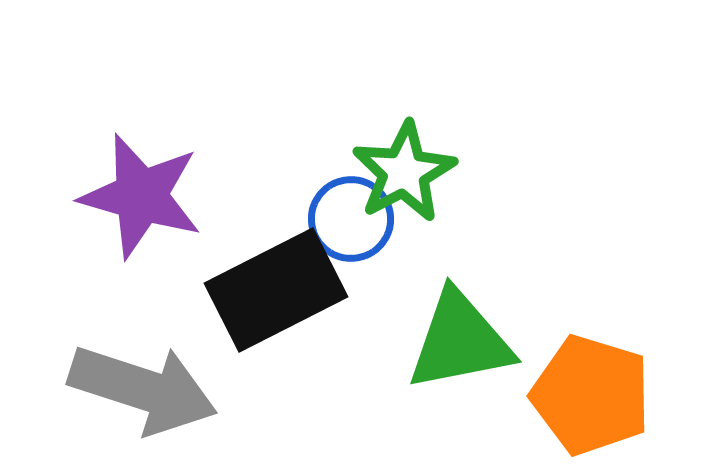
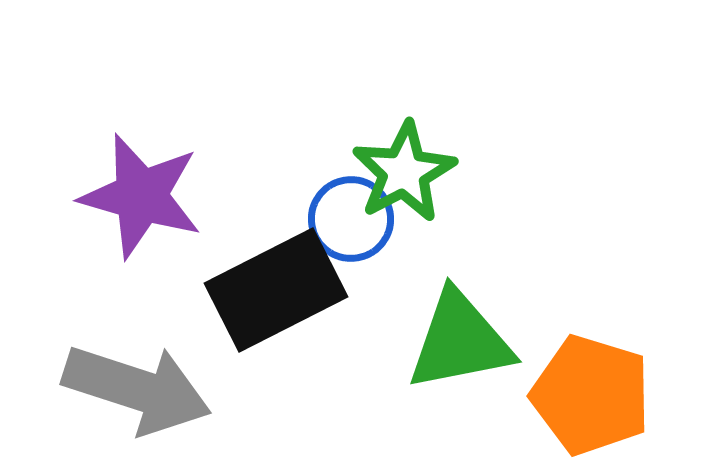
gray arrow: moved 6 px left
